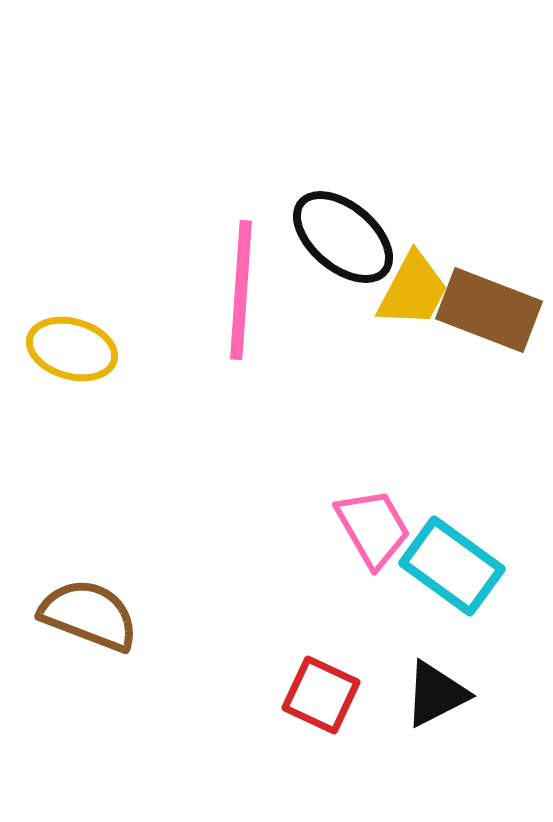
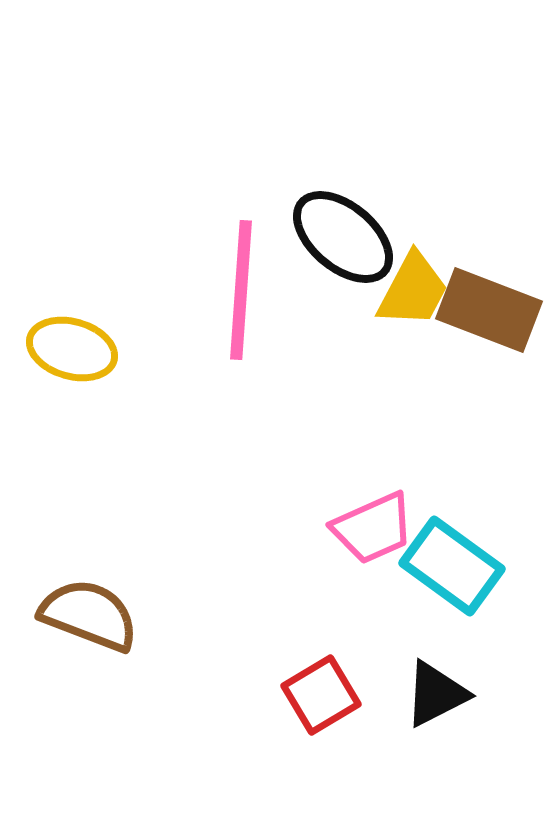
pink trapezoid: rotated 96 degrees clockwise
red square: rotated 34 degrees clockwise
